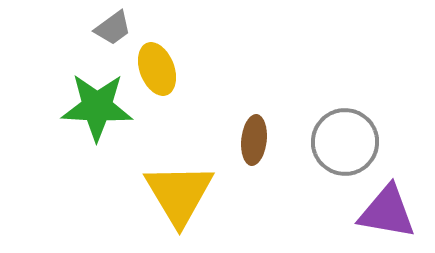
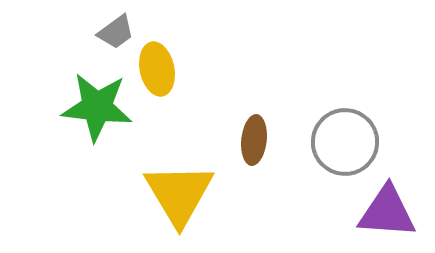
gray trapezoid: moved 3 px right, 4 px down
yellow ellipse: rotated 9 degrees clockwise
green star: rotated 4 degrees clockwise
purple triangle: rotated 6 degrees counterclockwise
